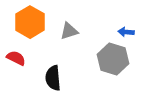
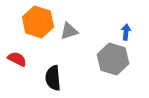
orange hexagon: moved 8 px right; rotated 12 degrees counterclockwise
blue arrow: rotated 91 degrees clockwise
red semicircle: moved 1 px right, 1 px down
